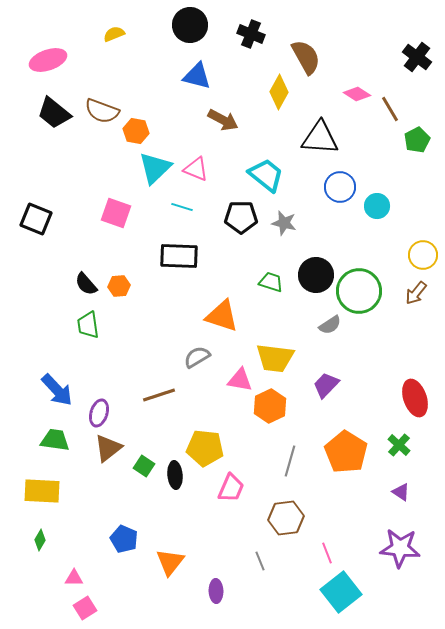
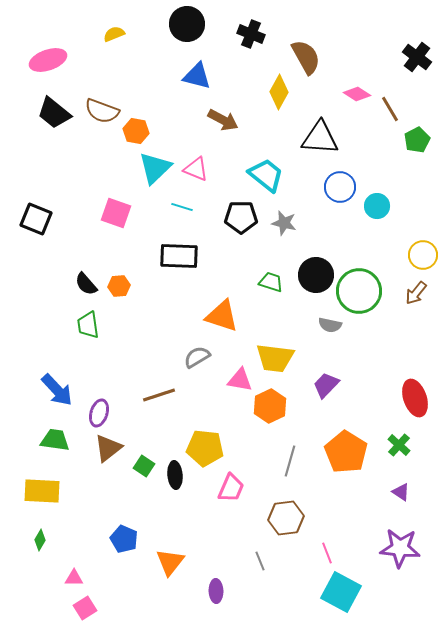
black circle at (190, 25): moved 3 px left, 1 px up
gray semicircle at (330, 325): rotated 45 degrees clockwise
cyan square at (341, 592): rotated 24 degrees counterclockwise
